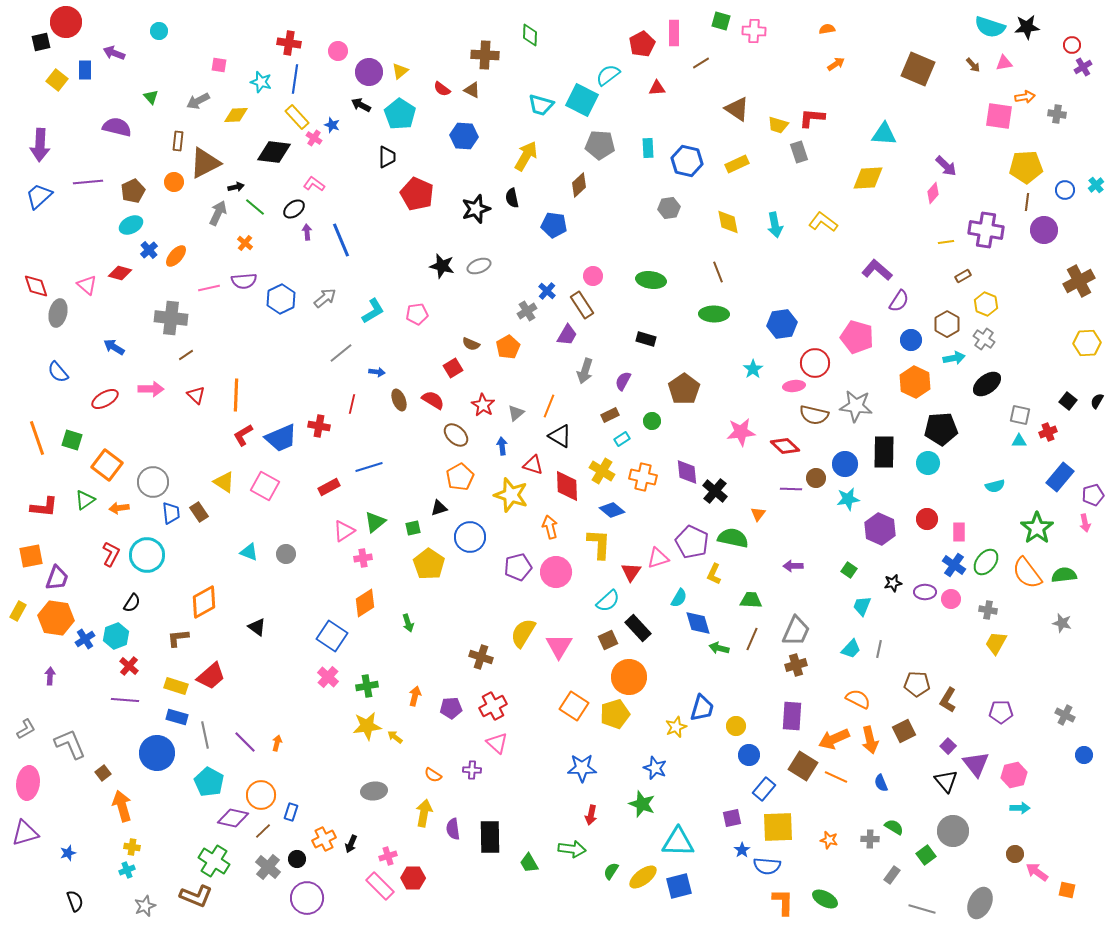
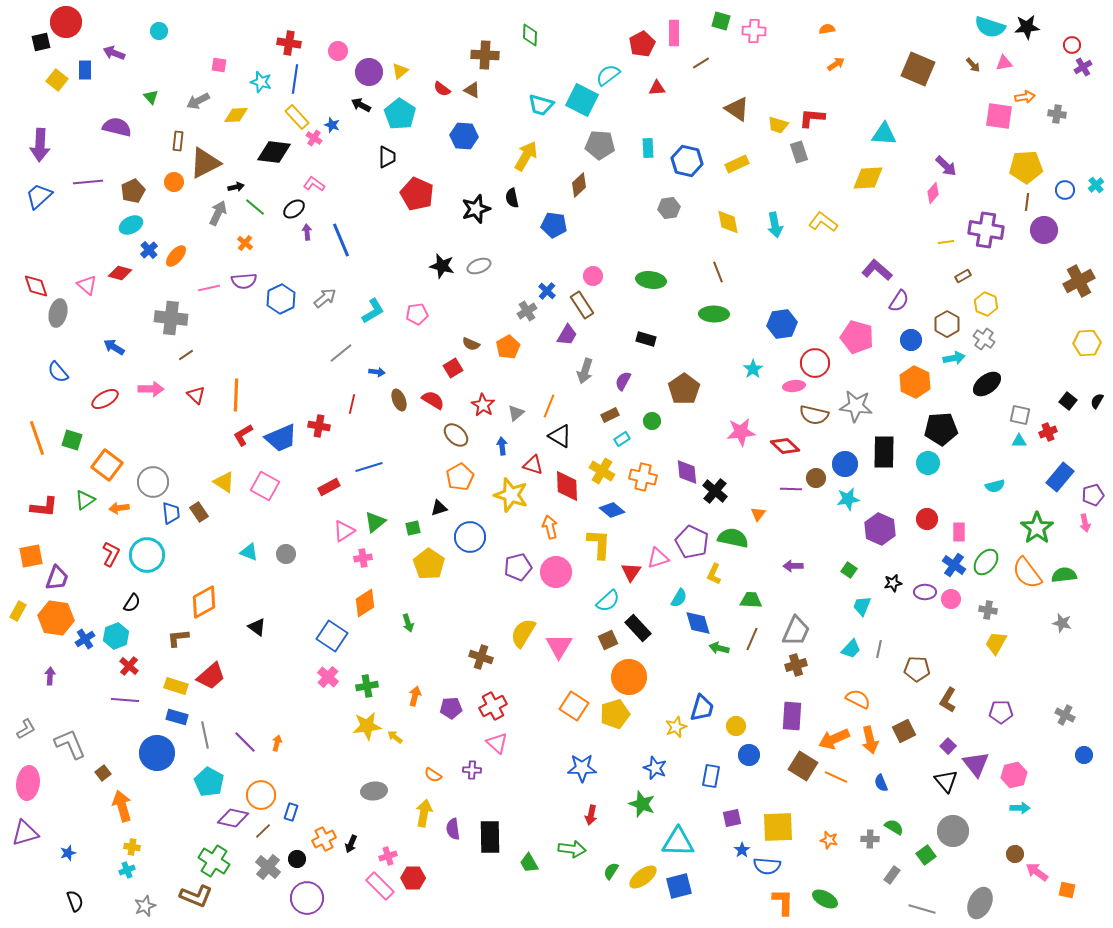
brown pentagon at (917, 684): moved 15 px up
blue rectangle at (764, 789): moved 53 px left, 13 px up; rotated 30 degrees counterclockwise
